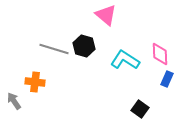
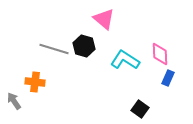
pink triangle: moved 2 px left, 4 px down
blue rectangle: moved 1 px right, 1 px up
